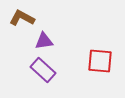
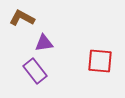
purple triangle: moved 2 px down
purple rectangle: moved 8 px left, 1 px down; rotated 10 degrees clockwise
